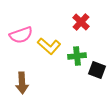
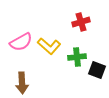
red cross: rotated 30 degrees clockwise
pink semicircle: moved 7 px down; rotated 10 degrees counterclockwise
green cross: moved 1 px down
